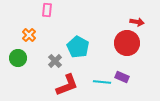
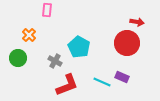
cyan pentagon: moved 1 px right
gray cross: rotated 16 degrees counterclockwise
cyan line: rotated 18 degrees clockwise
